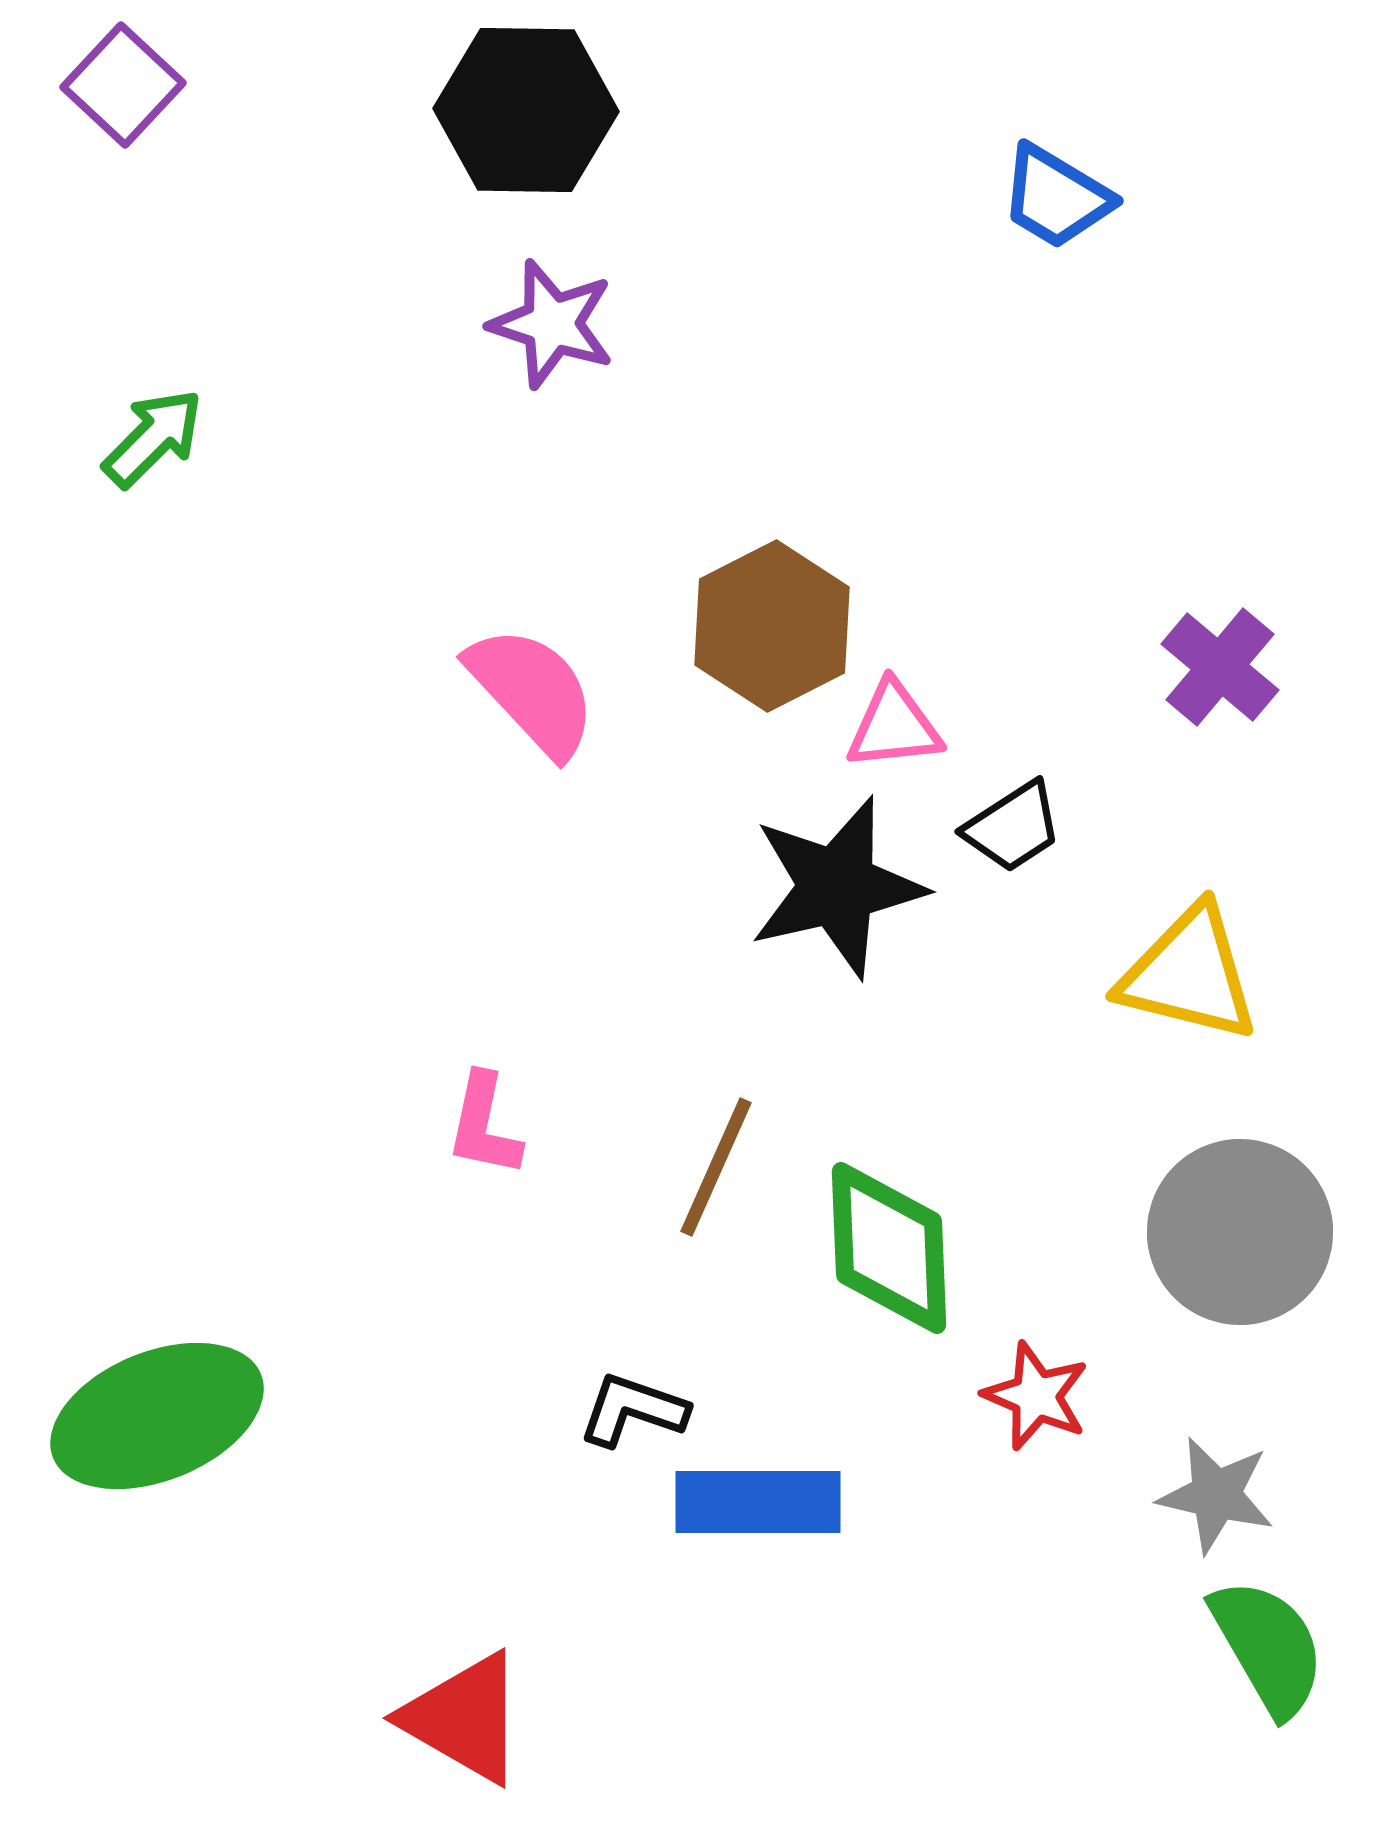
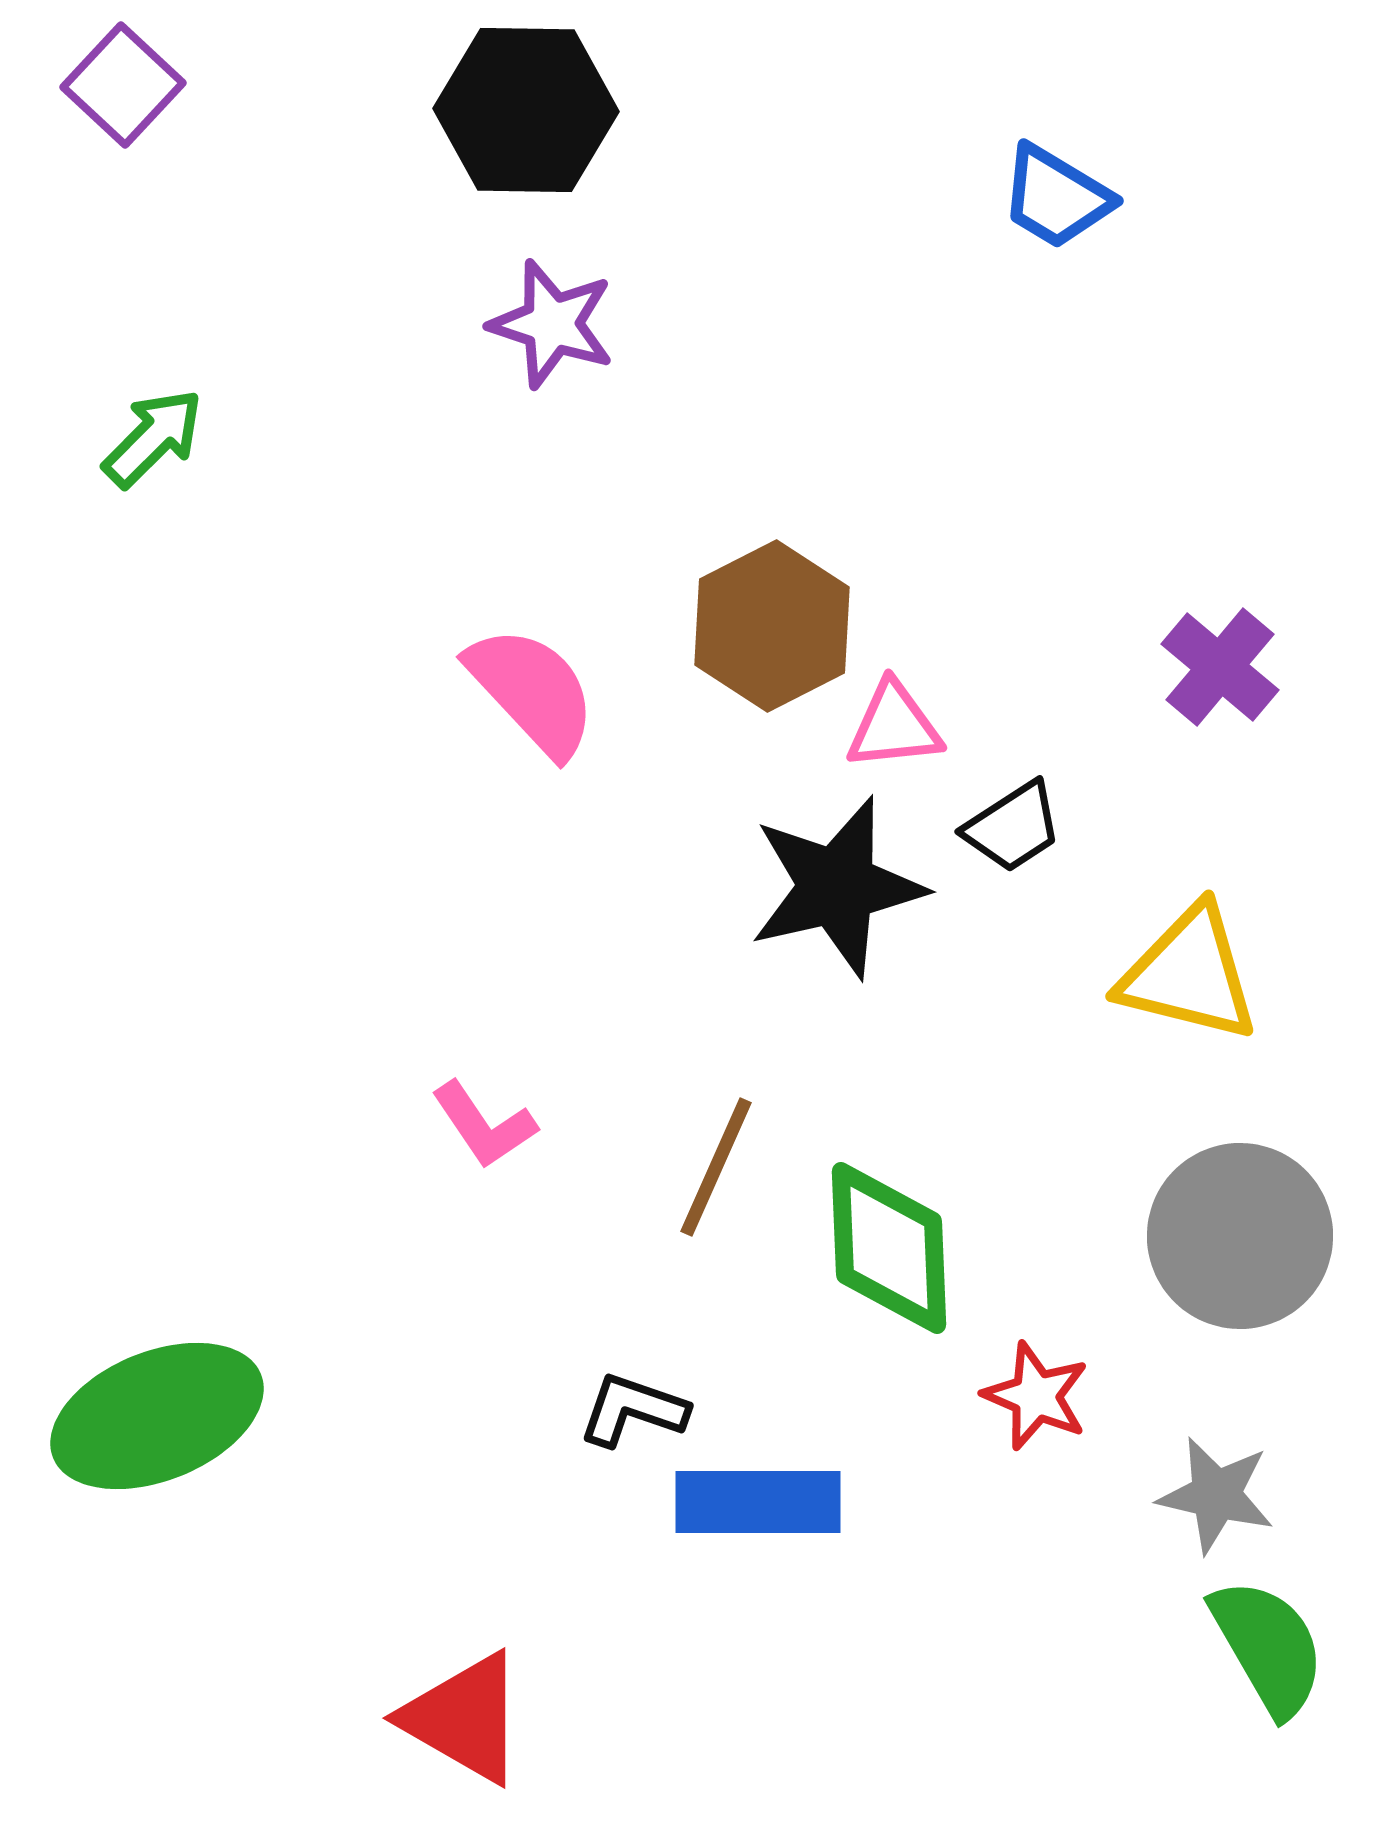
pink L-shape: rotated 46 degrees counterclockwise
gray circle: moved 4 px down
